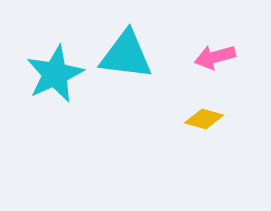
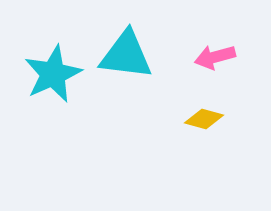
cyan star: moved 2 px left
